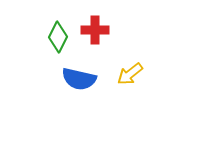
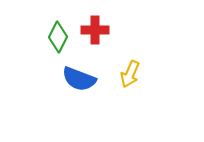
yellow arrow: rotated 28 degrees counterclockwise
blue semicircle: rotated 8 degrees clockwise
